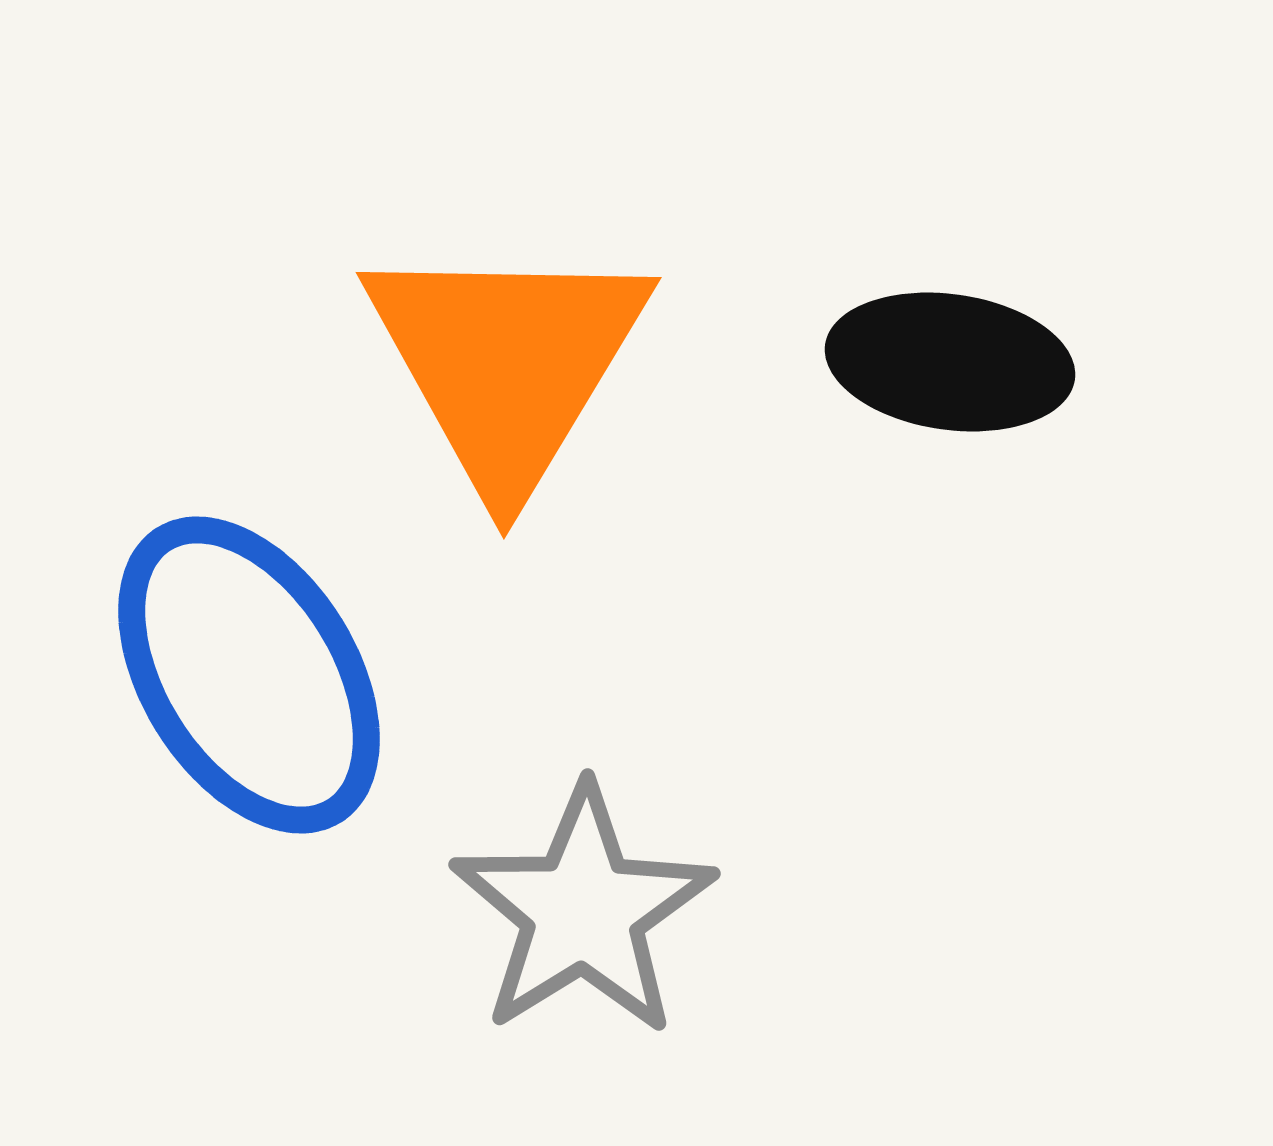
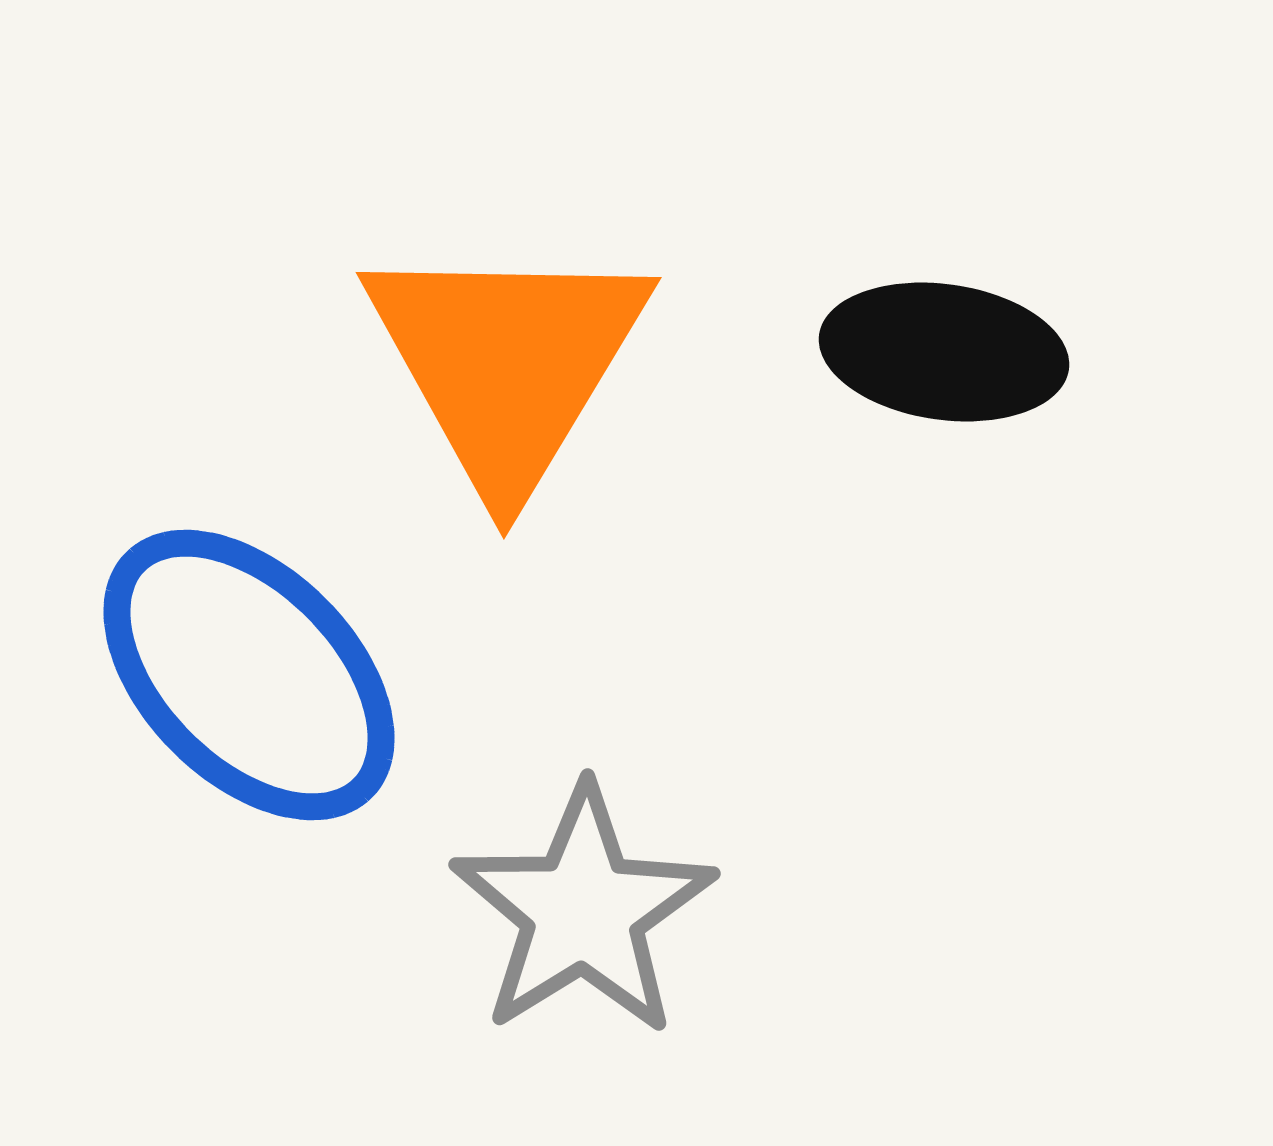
black ellipse: moved 6 px left, 10 px up
blue ellipse: rotated 13 degrees counterclockwise
